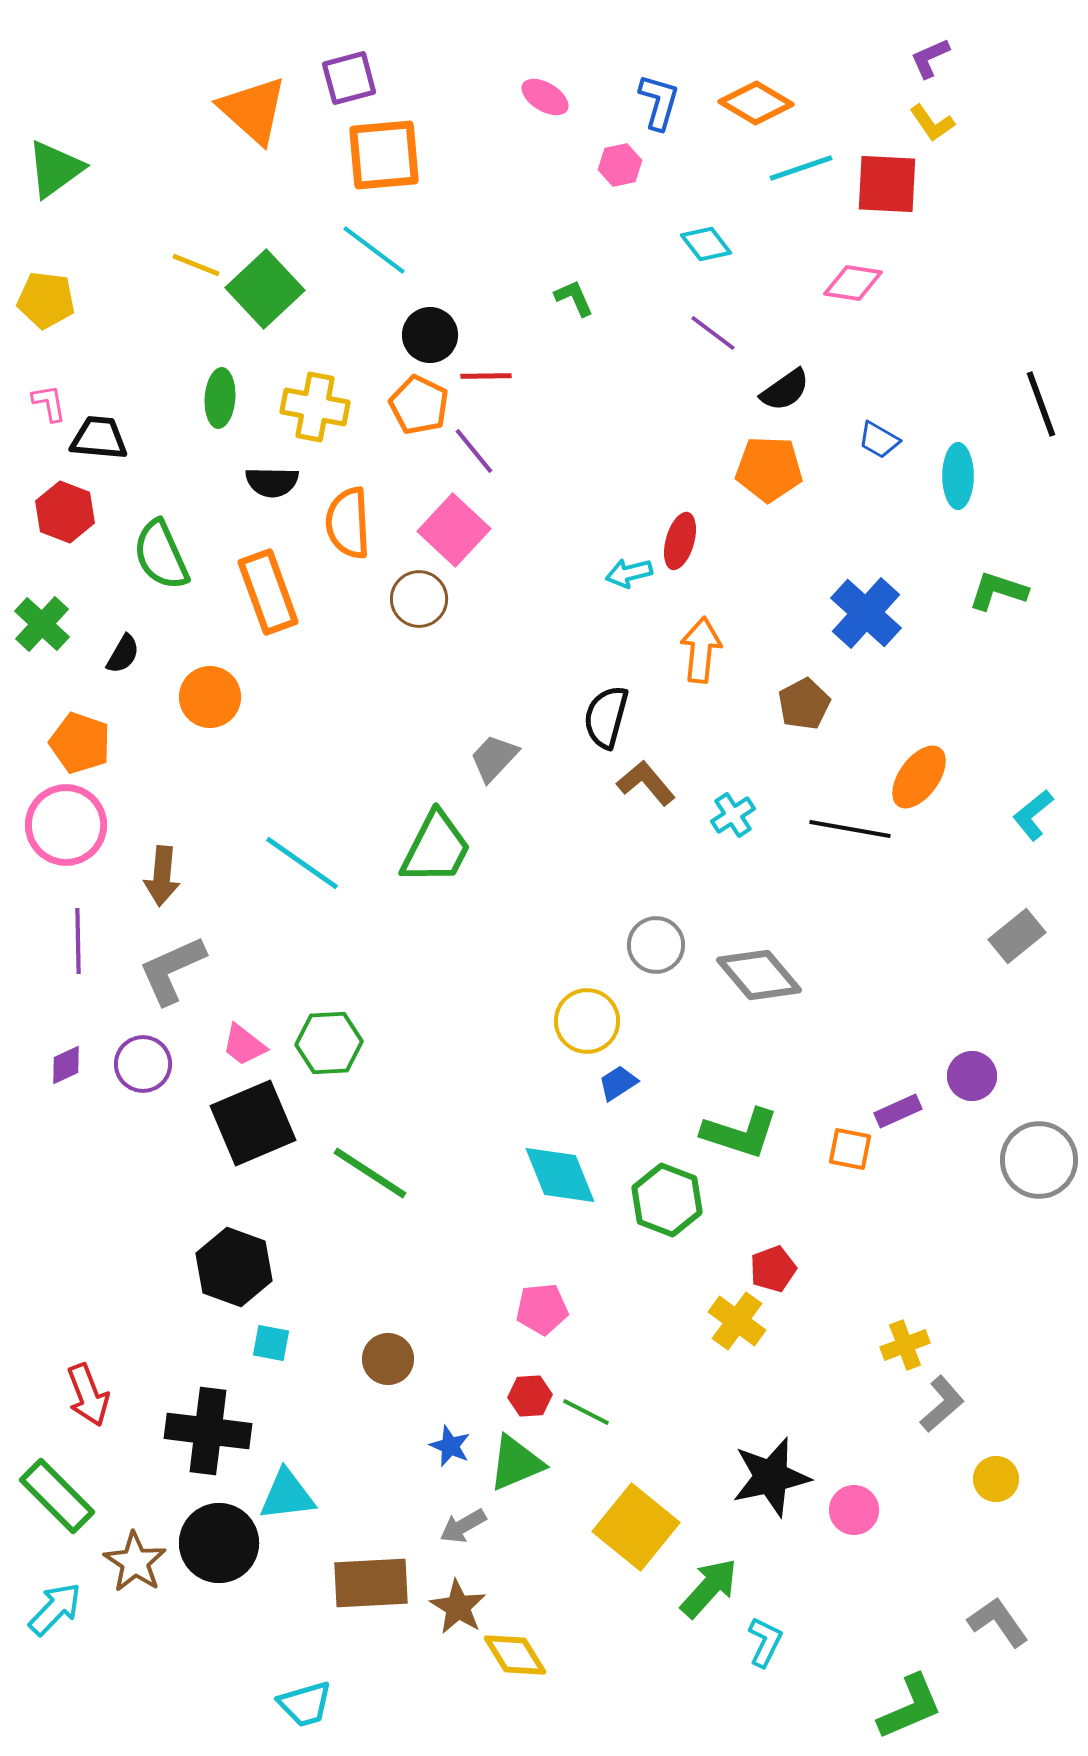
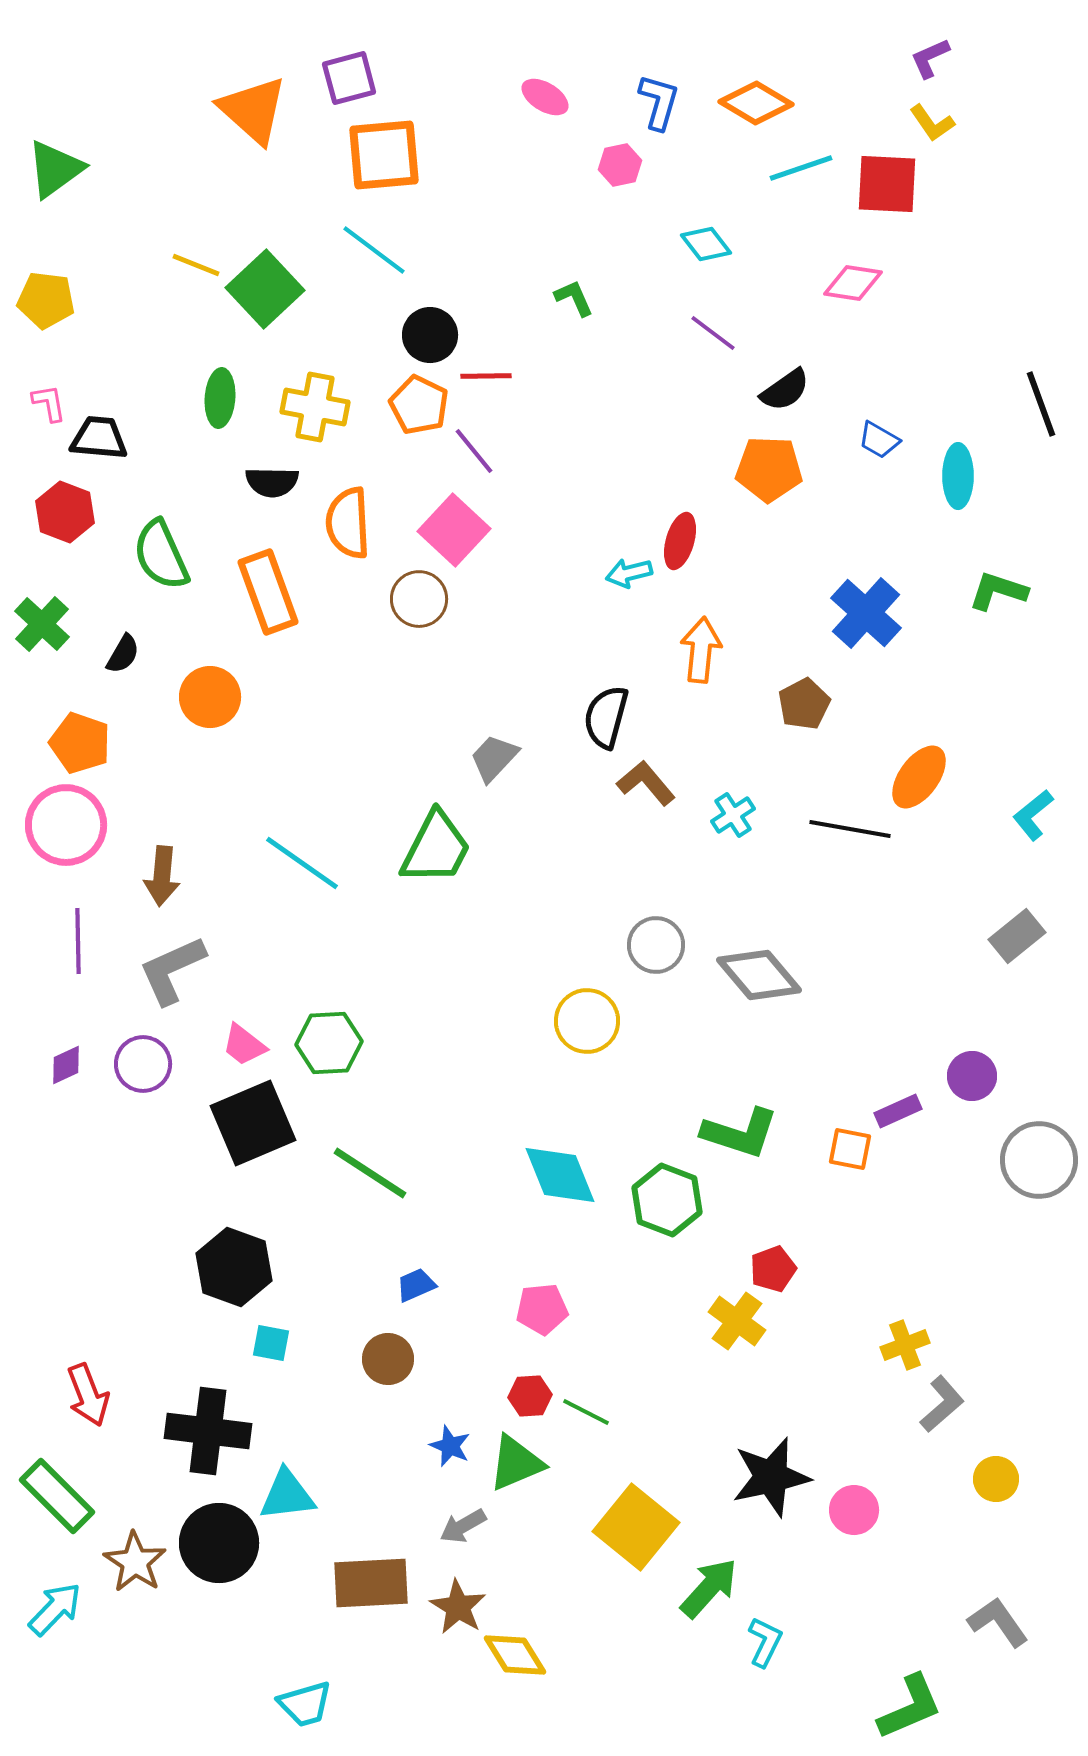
blue trapezoid at (618, 1083): moved 202 px left, 202 px down; rotated 9 degrees clockwise
